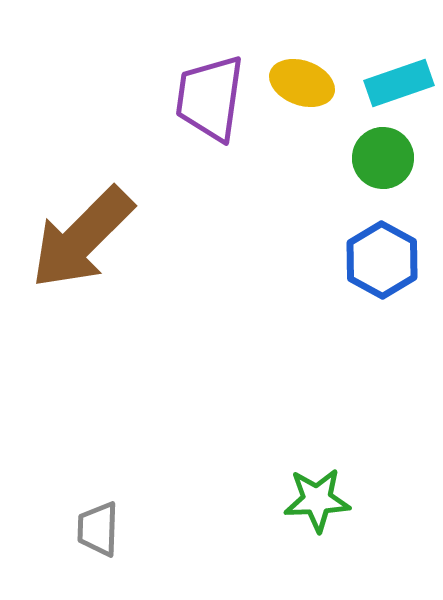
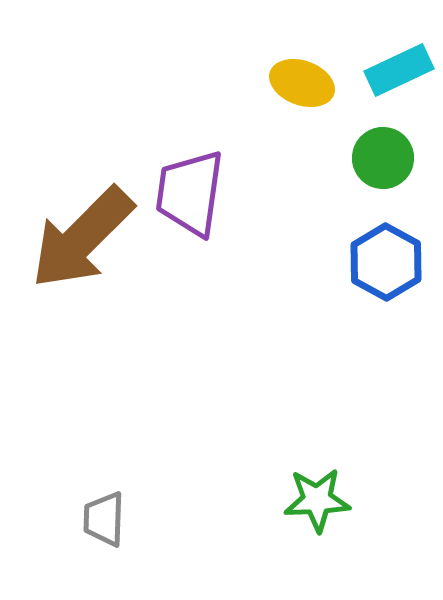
cyan rectangle: moved 13 px up; rotated 6 degrees counterclockwise
purple trapezoid: moved 20 px left, 95 px down
blue hexagon: moved 4 px right, 2 px down
gray trapezoid: moved 6 px right, 10 px up
